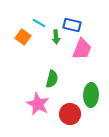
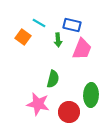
green arrow: moved 2 px right, 3 px down
green semicircle: moved 1 px right
pink star: rotated 15 degrees counterclockwise
red circle: moved 1 px left, 2 px up
